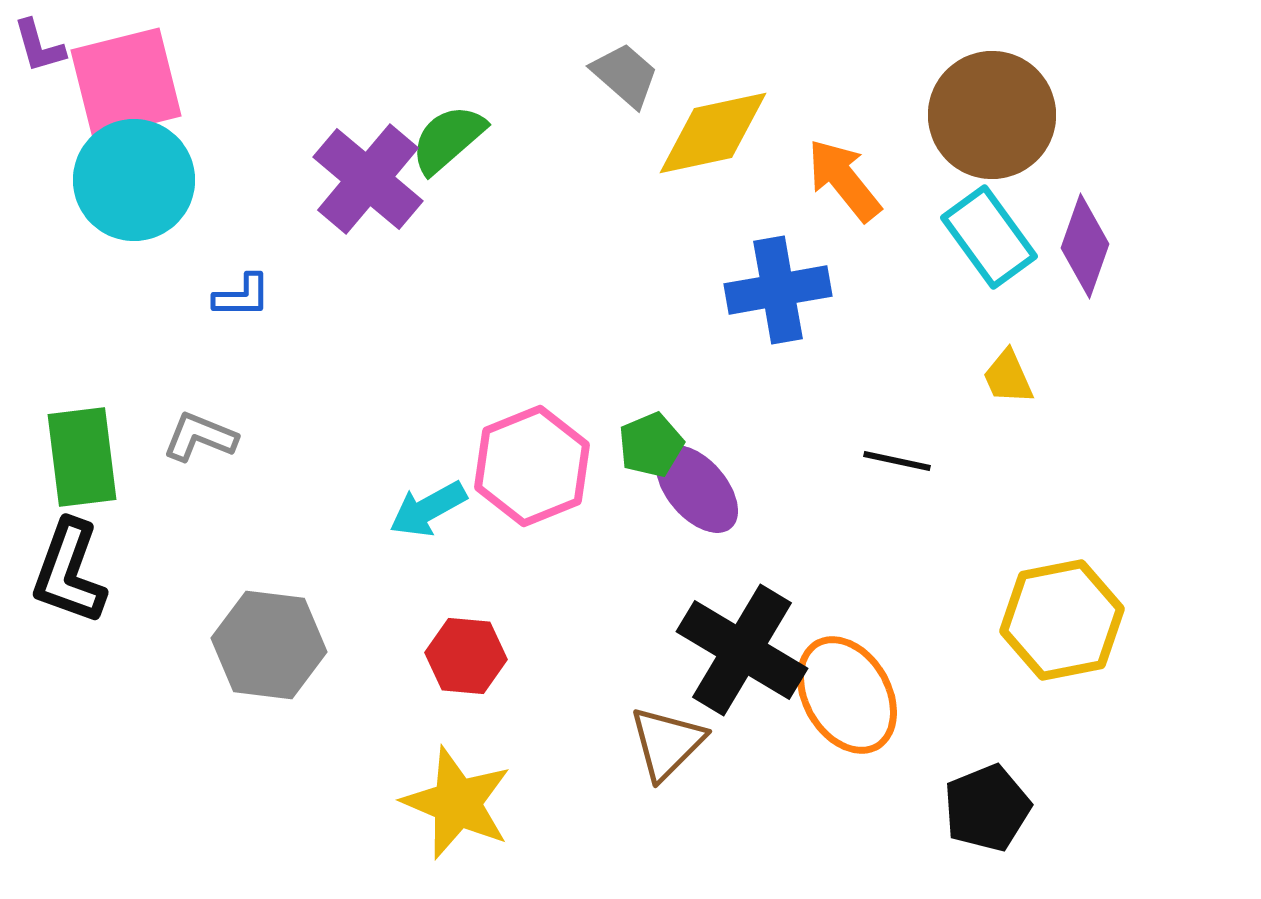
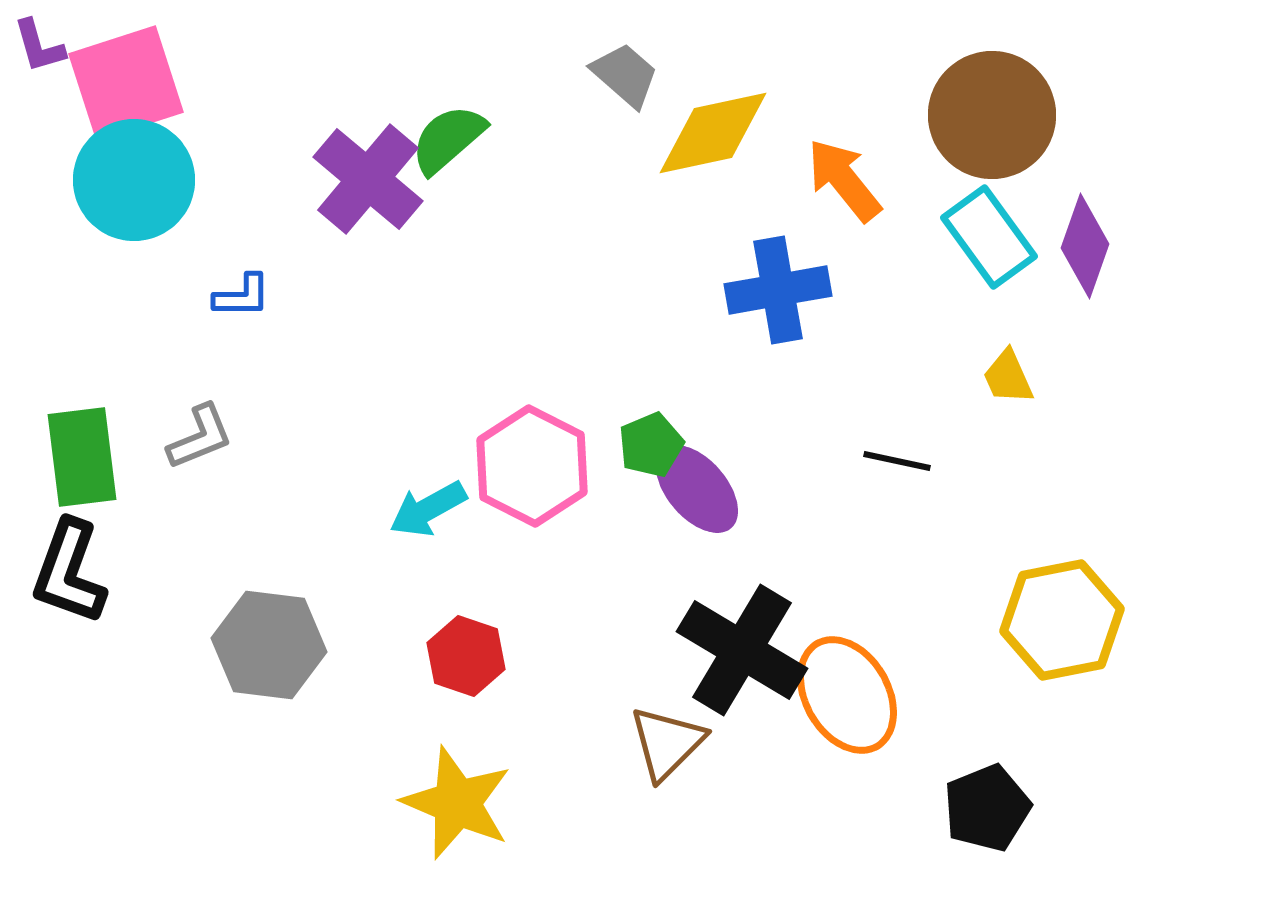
pink square: rotated 4 degrees counterclockwise
gray L-shape: rotated 136 degrees clockwise
pink hexagon: rotated 11 degrees counterclockwise
red hexagon: rotated 14 degrees clockwise
